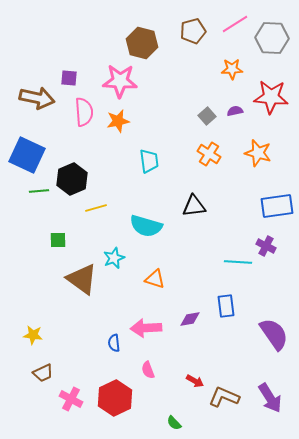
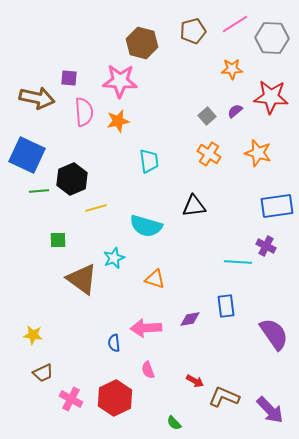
purple semicircle at (235, 111): rotated 28 degrees counterclockwise
purple arrow at (270, 398): moved 12 px down; rotated 12 degrees counterclockwise
